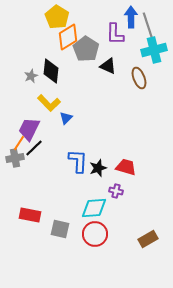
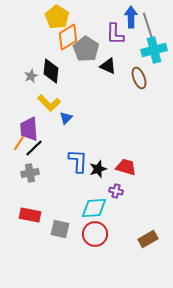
purple trapezoid: rotated 30 degrees counterclockwise
gray cross: moved 15 px right, 15 px down
black star: moved 1 px down
